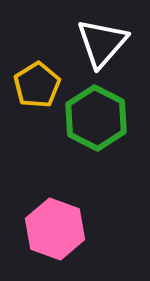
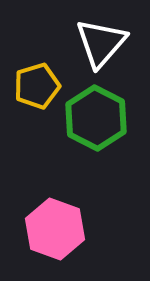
white triangle: moved 1 px left
yellow pentagon: moved 1 px down; rotated 15 degrees clockwise
